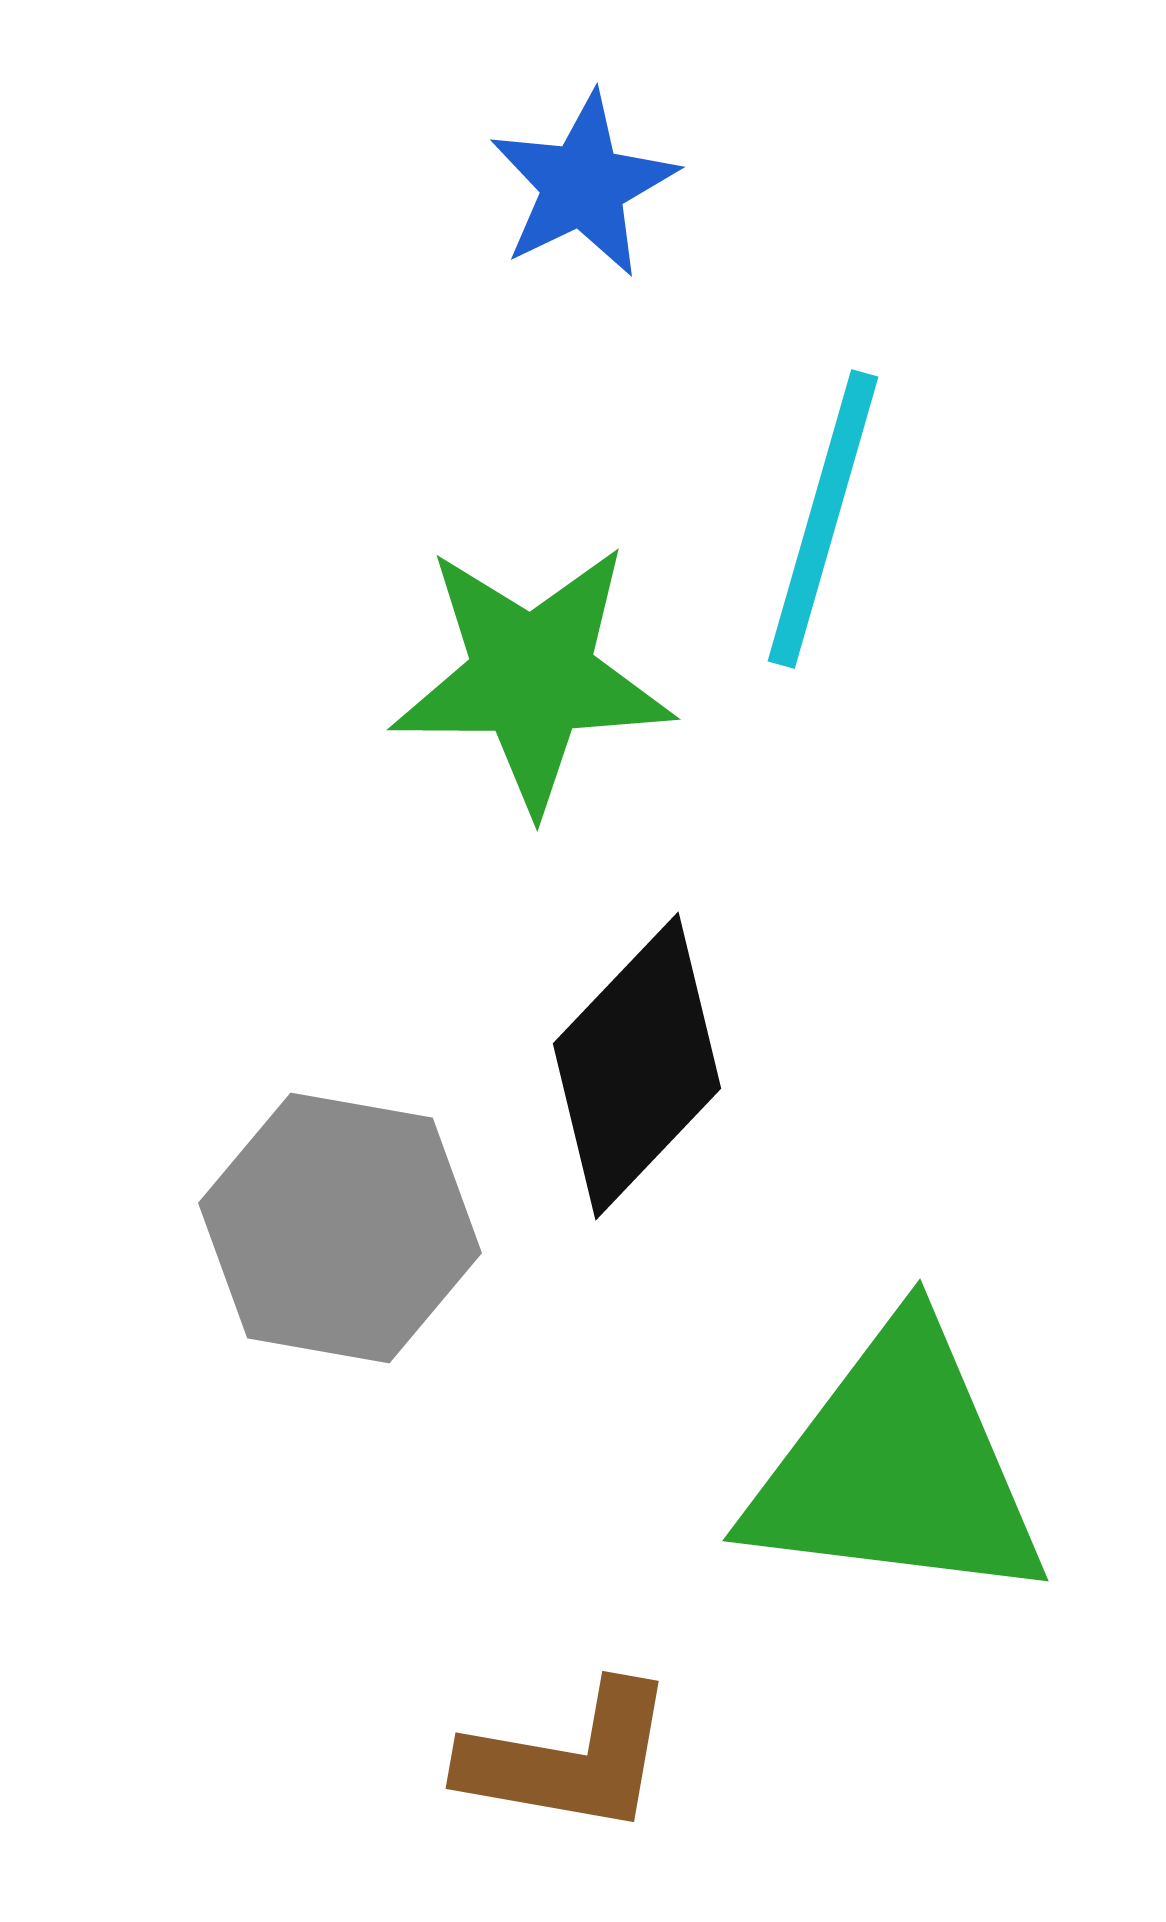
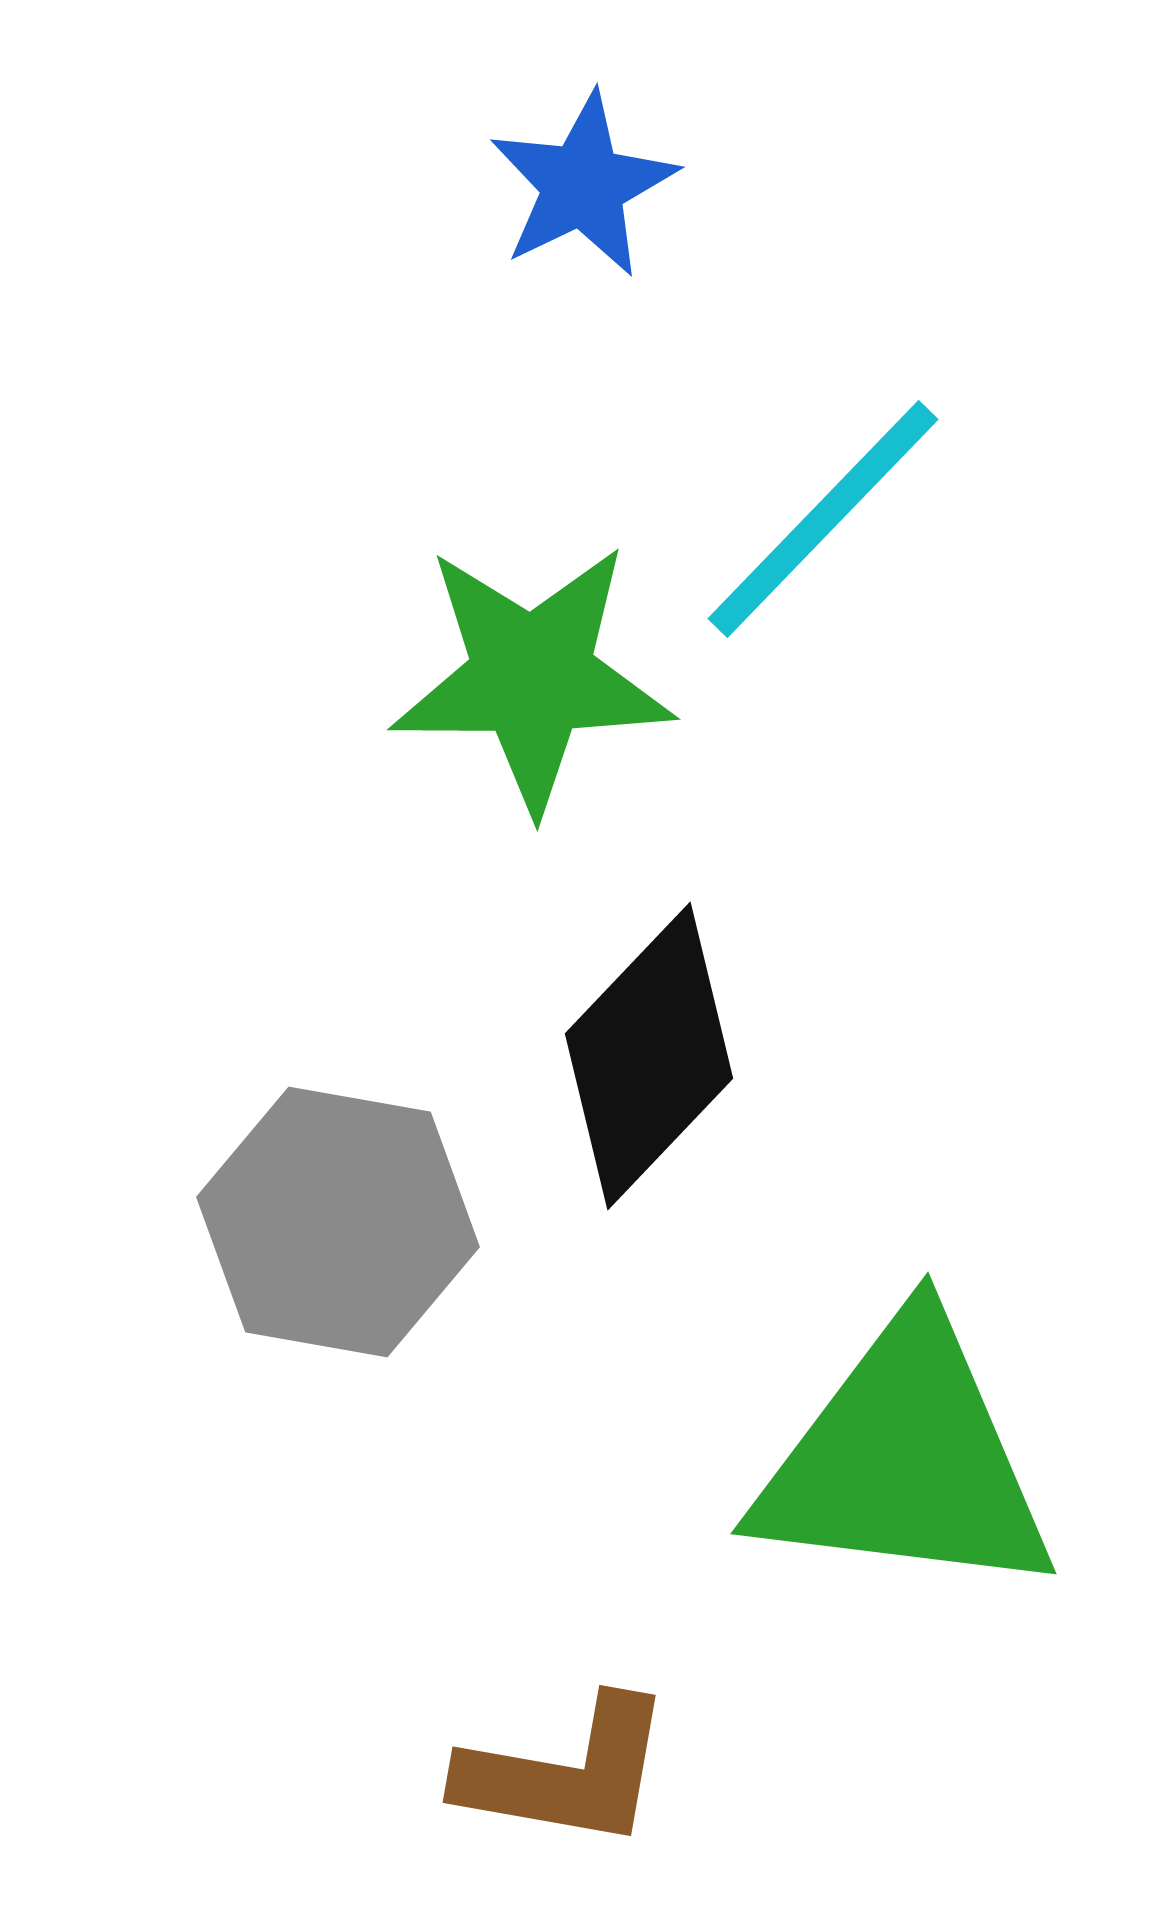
cyan line: rotated 28 degrees clockwise
black diamond: moved 12 px right, 10 px up
gray hexagon: moved 2 px left, 6 px up
green triangle: moved 8 px right, 7 px up
brown L-shape: moved 3 px left, 14 px down
